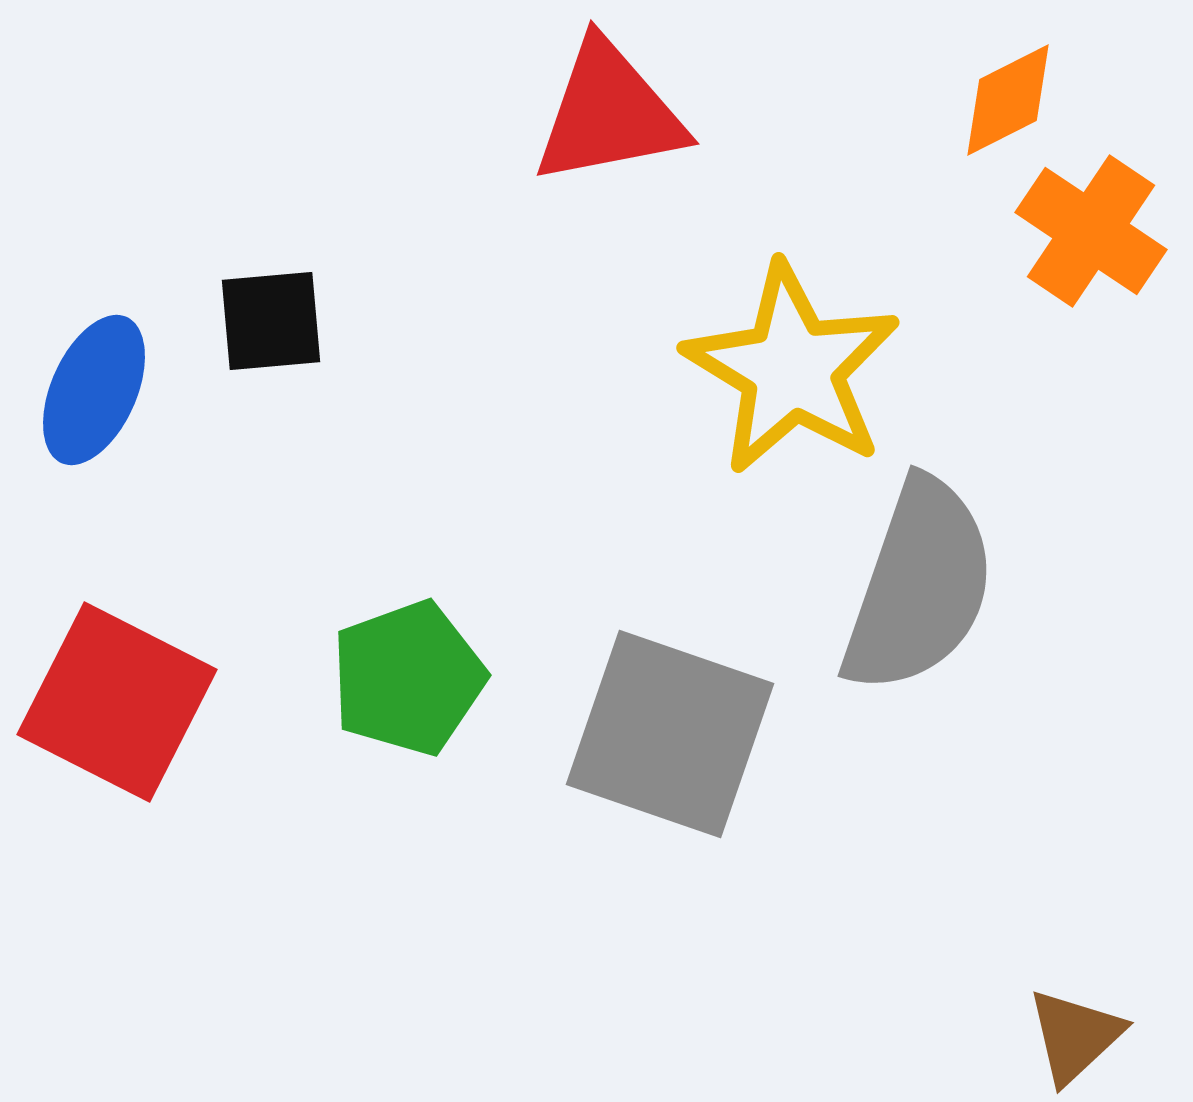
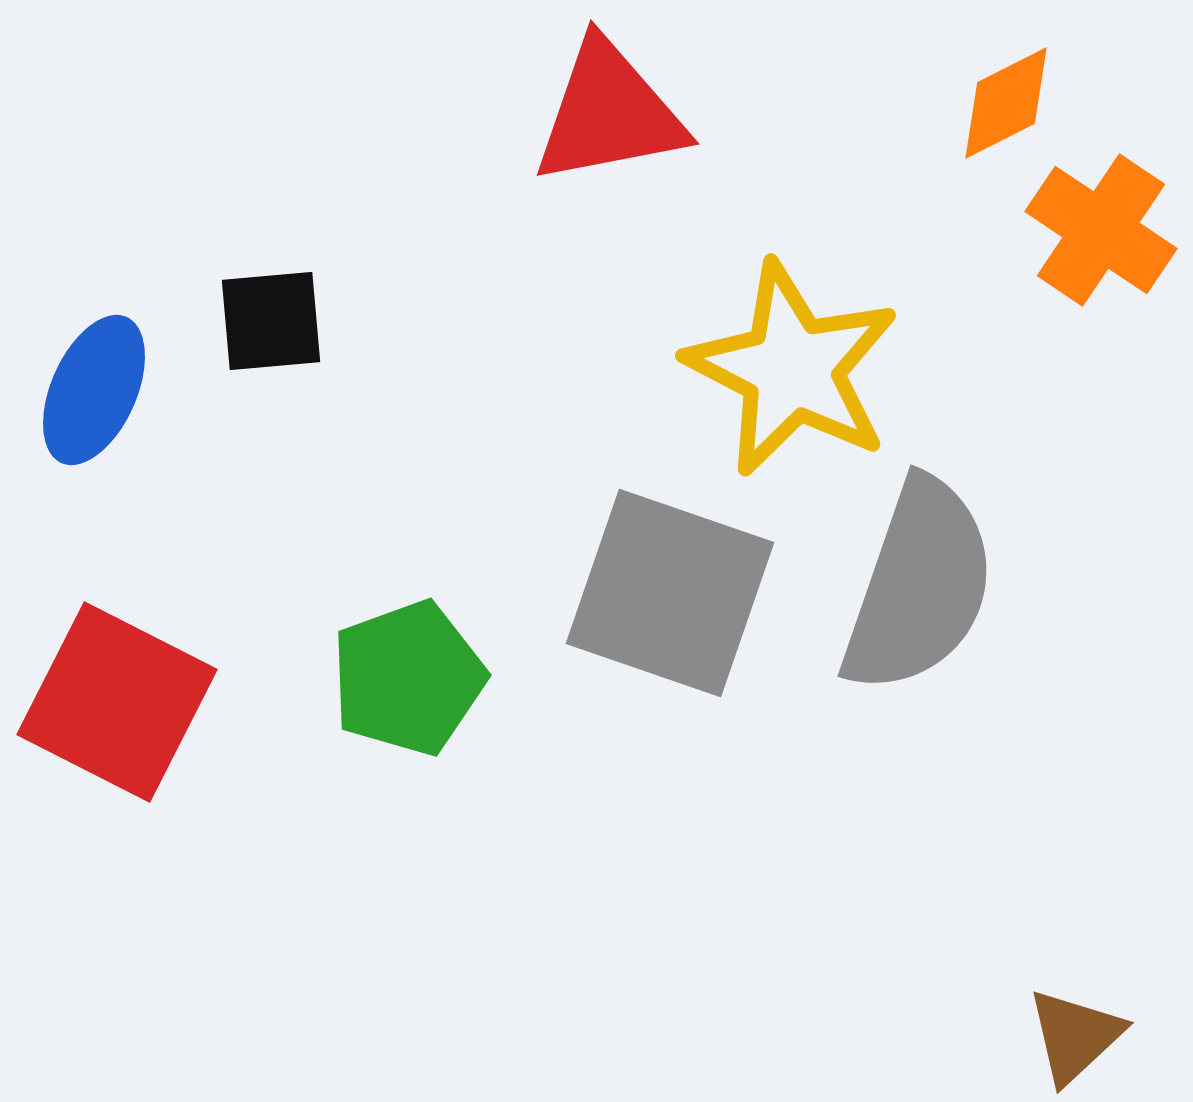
orange diamond: moved 2 px left, 3 px down
orange cross: moved 10 px right, 1 px up
yellow star: rotated 4 degrees counterclockwise
gray square: moved 141 px up
